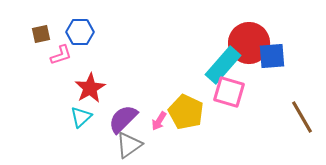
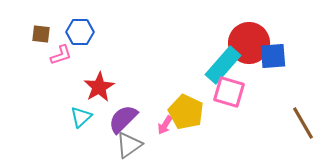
brown square: rotated 18 degrees clockwise
blue square: moved 1 px right
red star: moved 9 px right, 1 px up
brown line: moved 1 px right, 6 px down
pink arrow: moved 6 px right, 4 px down
